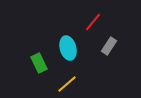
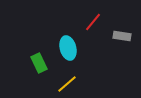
gray rectangle: moved 13 px right, 10 px up; rotated 66 degrees clockwise
